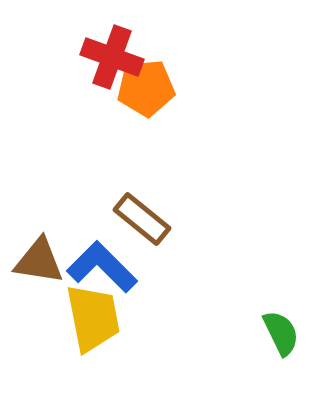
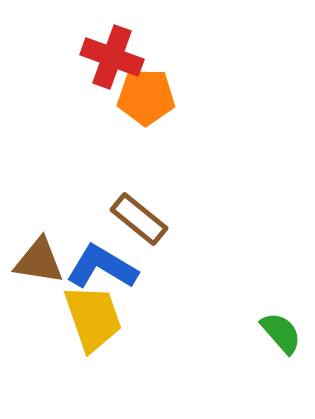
orange pentagon: moved 9 px down; rotated 6 degrees clockwise
brown rectangle: moved 3 px left
blue L-shape: rotated 14 degrees counterclockwise
yellow trapezoid: rotated 8 degrees counterclockwise
green semicircle: rotated 15 degrees counterclockwise
